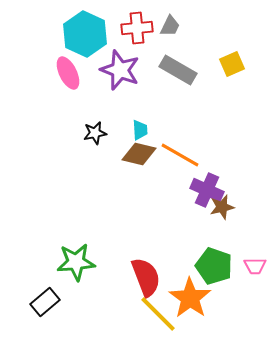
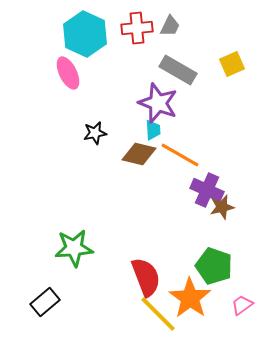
purple star: moved 38 px right, 33 px down
cyan trapezoid: moved 13 px right
green star: moved 2 px left, 14 px up
pink trapezoid: moved 13 px left, 39 px down; rotated 145 degrees clockwise
